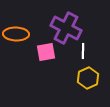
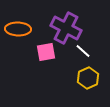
orange ellipse: moved 2 px right, 5 px up
white line: rotated 49 degrees counterclockwise
